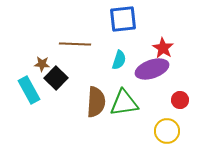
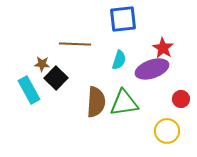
red circle: moved 1 px right, 1 px up
